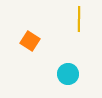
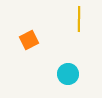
orange square: moved 1 px left, 1 px up; rotated 30 degrees clockwise
